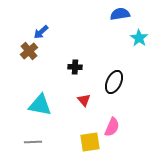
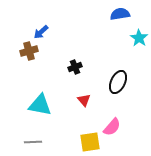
brown cross: rotated 24 degrees clockwise
black cross: rotated 24 degrees counterclockwise
black ellipse: moved 4 px right
pink semicircle: rotated 18 degrees clockwise
